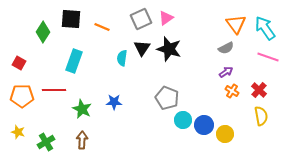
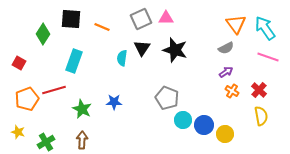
pink triangle: rotated 35 degrees clockwise
green diamond: moved 2 px down
black star: moved 6 px right, 1 px down
red line: rotated 15 degrees counterclockwise
orange pentagon: moved 5 px right, 3 px down; rotated 20 degrees counterclockwise
